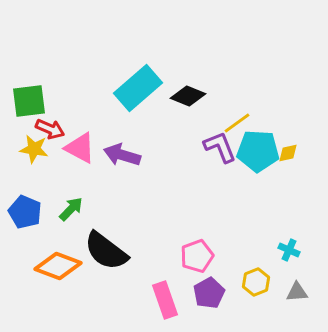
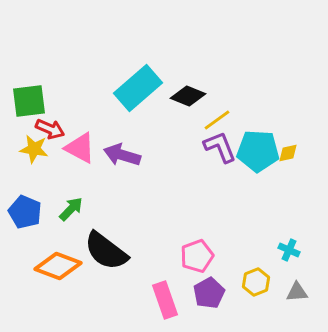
yellow line: moved 20 px left, 3 px up
